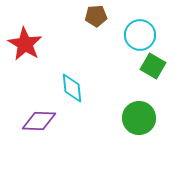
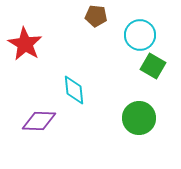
brown pentagon: rotated 10 degrees clockwise
cyan diamond: moved 2 px right, 2 px down
